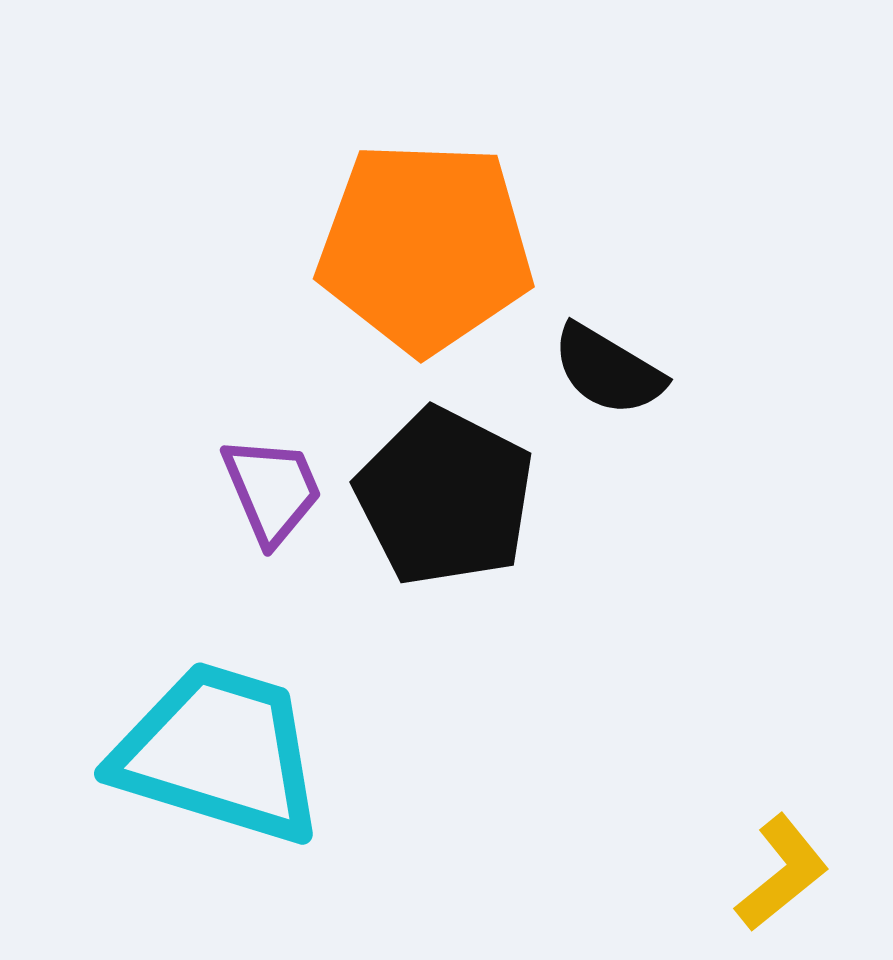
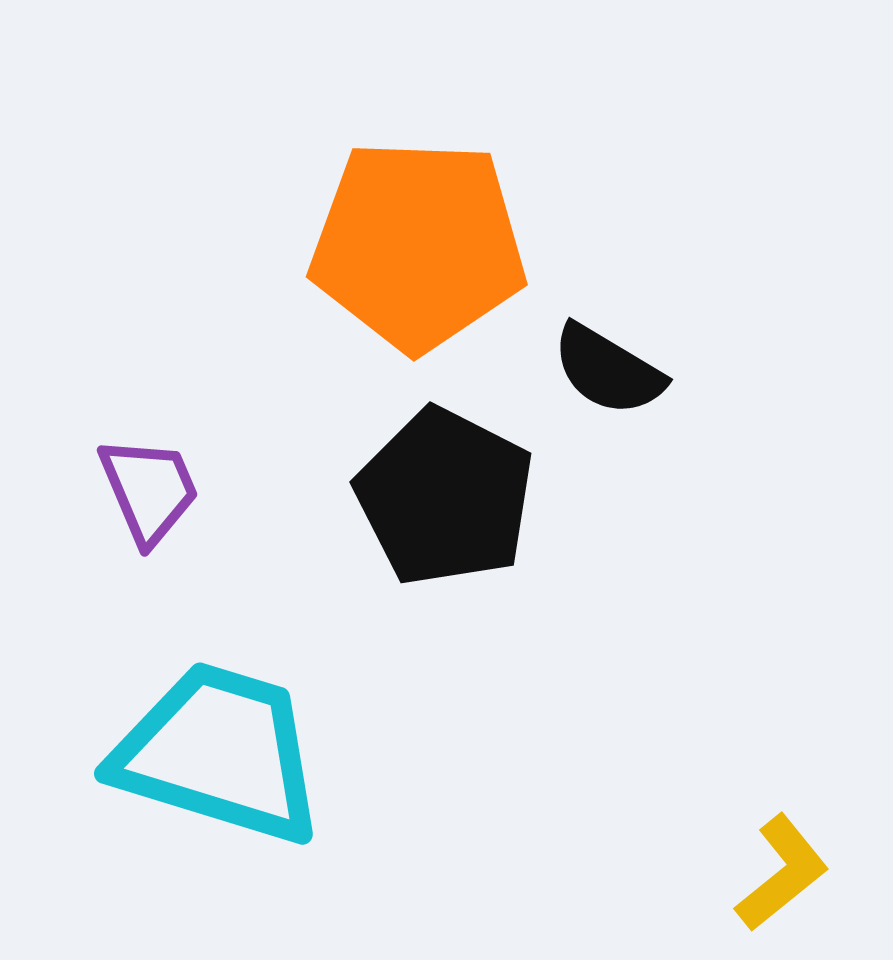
orange pentagon: moved 7 px left, 2 px up
purple trapezoid: moved 123 px left
